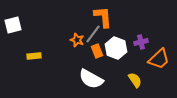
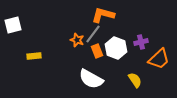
orange L-shape: moved 2 px up; rotated 70 degrees counterclockwise
